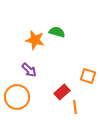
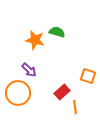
orange circle: moved 1 px right, 4 px up
